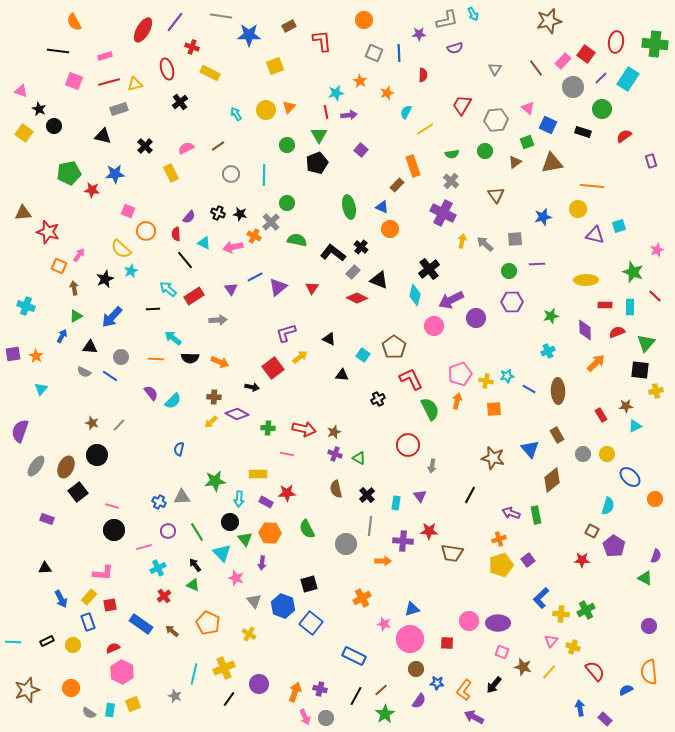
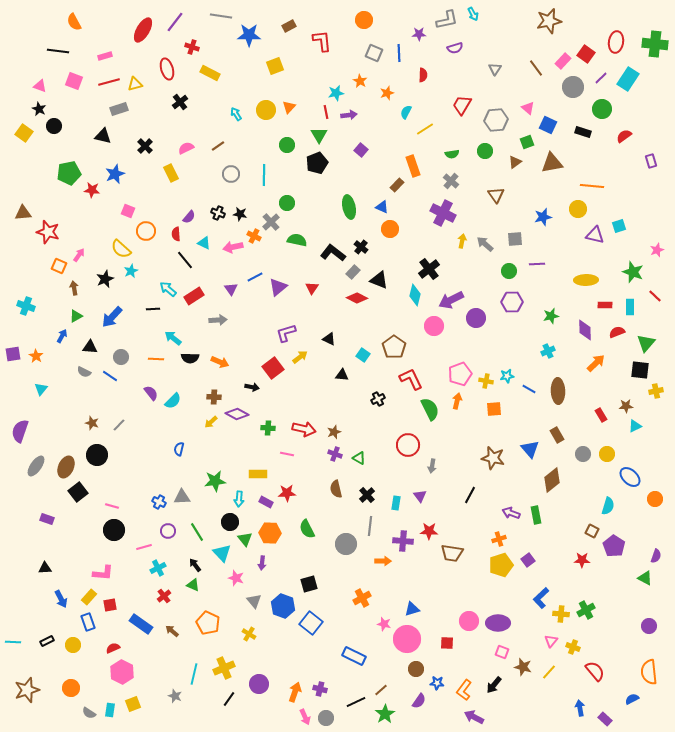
pink triangle at (21, 91): moved 19 px right, 5 px up
blue star at (115, 174): rotated 18 degrees counterclockwise
pink circle at (410, 639): moved 3 px left
blue semicircle at (626, 690): moved 6 px right, 9 px down
black line at (356, 696): moved 6 px down; rotated 36 degrees clockwise
